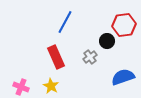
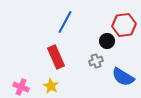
gray cross: moved 6 px right, 4 px down; rotated 16 degrees clockwise
blue semicircle: rotated 130 degrees counterclockwise
